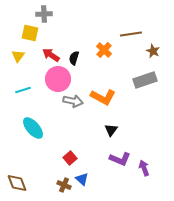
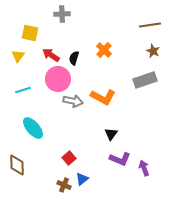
gray cross: moved 18 px right
brown line: moved 19 px right, 9 px up
black triangle: moved 4 px down
red square: moved 1 px left
blue triangle: rotated 40 degrees clockwise
brown diamond: moved 18 px up; rotated 20 degrees clockwise
